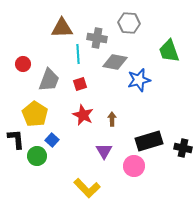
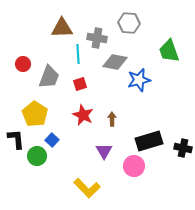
gray trapezoid: moved 3 px up
